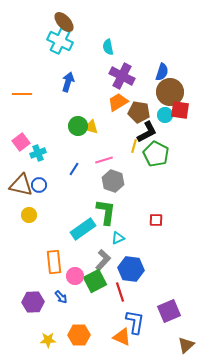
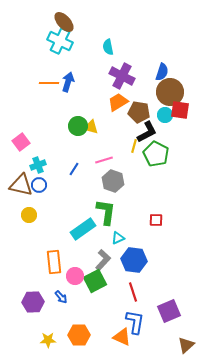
orange line at (22, 94): moved 27 px right, 11 px up
cyan cross at (38, 153): moved 12 px down
blue hexagon at (131, 269): moved 3 px right, 9 px up
red line at (120, 292): moved 13 px right
